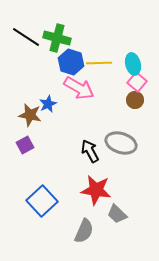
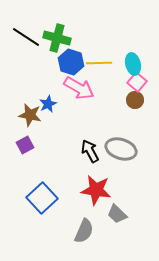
gray ellipse: moved 6 px down
blue square: moved 3 px up
